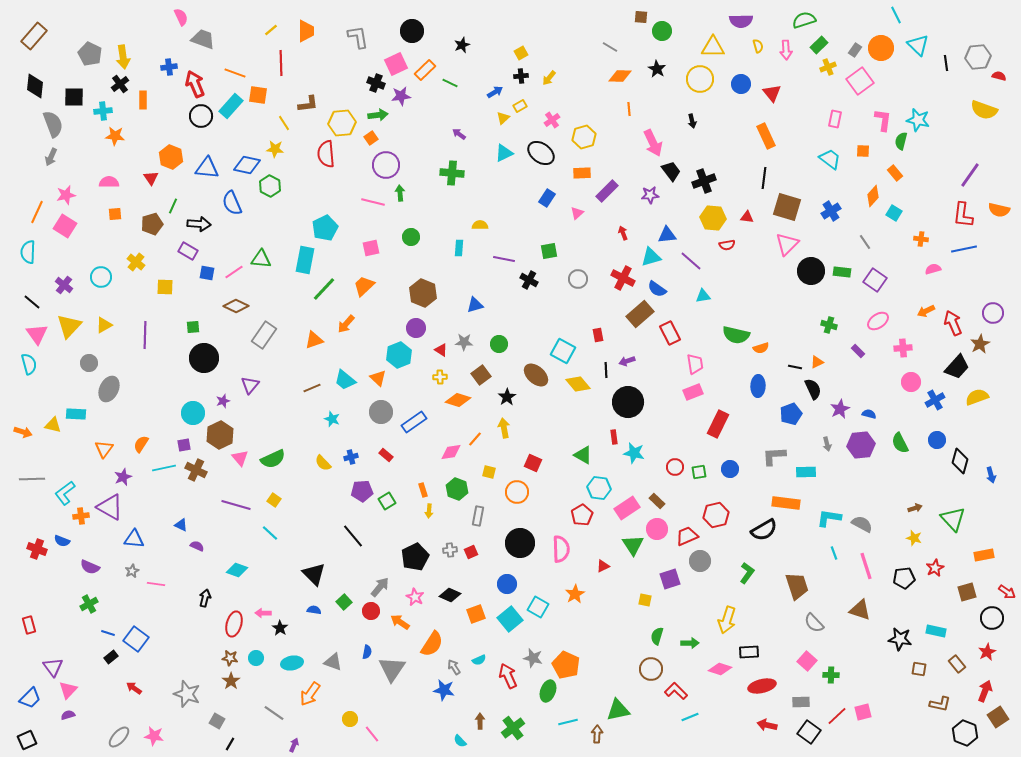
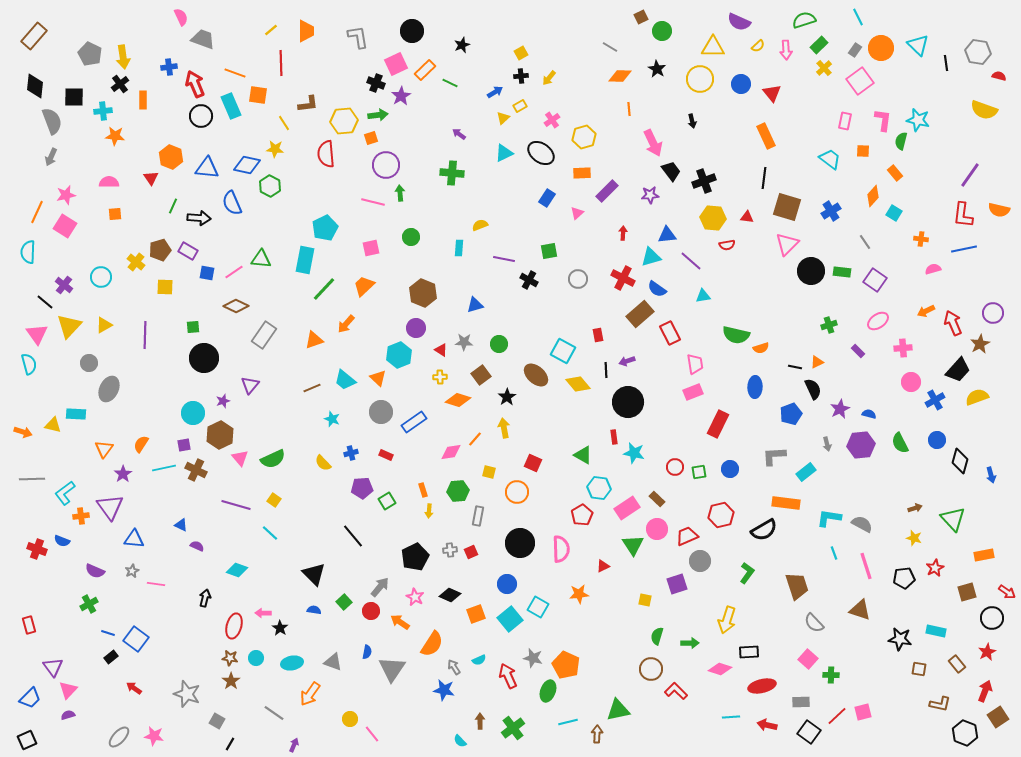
cyan line at (896, 15): moved 38 px left, 2 px down
brown square at (641, 17): rotated 32 degrees counterclockwise
purple semicircle at (741, 21): moved 2 px left, 1 px down; rotated 25 degrees clockwise
yellow semicircle at (758, 46): rotated 64 degrees clockwise
gray hexagon at (978, 57): moved 5 px up; rotated 15 degrees clockwise
yellow cross at (828, 67): moved 4 px left, 1 px down; rotated 21 degrees counterclockwise
purple star at (401, 96): rotated 24 degrees counterclockwise
cyan rectangle at (231, 106): rotated 65 degrees counterclockwise
pink rectangle at (835, 119): moved 10 px right, 2 px down
yellow hexagon at (342, 123): moved 2 px right, 2 px up
gray semicircle at (53, 124): moved 1 px left, 3 px up
orange square at (371, 138): rotated 16 degrees clockwise
brown pentagon at (152, 224): moved 8 px right, 26 px down
black arrow at (199, 224): moved 6 px up
yellow semicircle at (480, 225): rotated 21 degrees counterclockwise
red arrow at (623, 233): rotated 24 degrees clockwise
black line at (32, 302): moved 13 px right
green cross at (829, 325): rotated 35 degrees counterclockwise
black trapezoid at (957, 367): moved 1 px right, 3 px down
blue ellipse at (758, 386): moved 3 px left, 1 px down
red rectangle at (386, 455): rotated 16 degrees counterclockwise
blue cross at (351, 457): moved 4 px up
cyan rectangle at (806, 472): rotated 36 degrees counterclockwise
purple star at (123, 477): moved 3 px up; rotated 12 degrees counterclockwise
green hexagon at (457, 489): moved 1 px right, 2 px down; rotated 25 degrees counterclockwise
purple pentagon at (362, 491): moved 3 px up
brown rectangle at (657, 501): moved 2 px up
purple triangle at (110, 507): rotated 24 degrees clockwise
red hexagon at (716, 515): moved 5 px right
purple semicircle at (90, 567): moved 5 px right, 4 px down
purple square at (670, 579): moved 7 px right, 5 px down
orange star at (575, 594): moved 4 px right; rotated 24 degrees clockwise
red ellipse at (234, 624): moved 2 px down
pink square at (807, 661): moved 1 px right, 2 px up
cyan line at (690, 717): moved 41 px right; rotated 18 degrees clockwise
